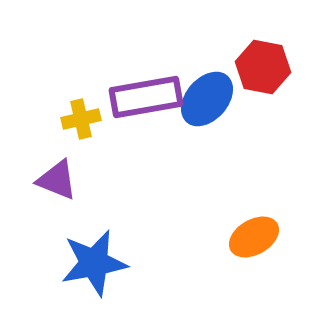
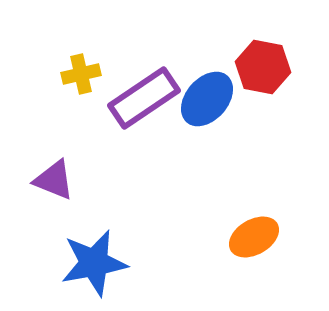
purple rectangle: moved 2 px left, 1 px down; rotated 24 degrees counterclockwise
yellow cross: moved 45 px up
purple triangle: moved 3 px left
